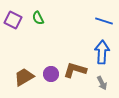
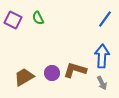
blue line: moved 1 px right, 2 px up; rotated 72 degrees counterclockwise
blue arrow: moved 4 px down
purple circle: moved 1 px right, 1 px up
